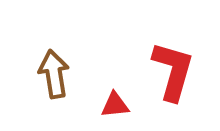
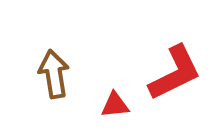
red L-shape: moved 2 px right, 2 px down; rotated 48 degrees clockwise
